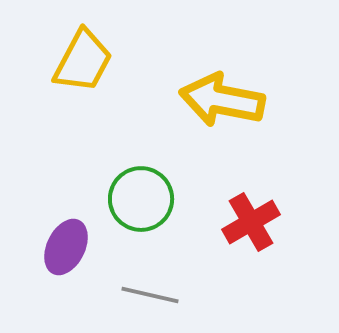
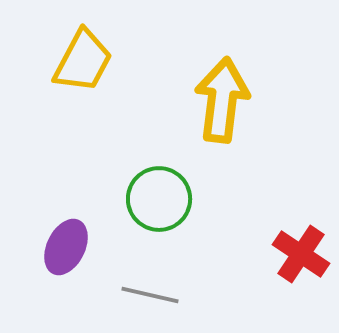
yellow arrow: rotated 86 degrees clockwise
green circle: moved 18 px right
red cross: moved 50 px right, 32 px down; rotated 26 degrees counterclockwise
